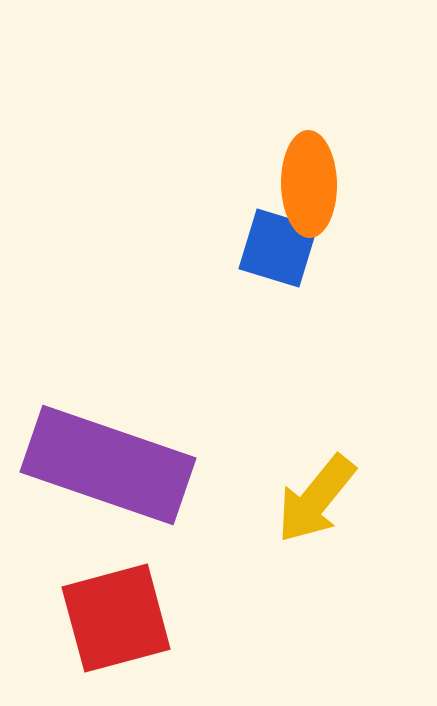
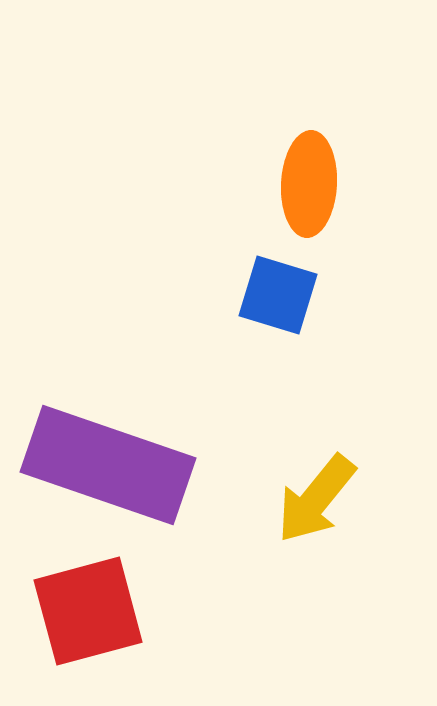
orange ellipse: rotated 4 degrees clockwise
blue square: moved 47 px down
red square: moved 28 px left, 7 px up
